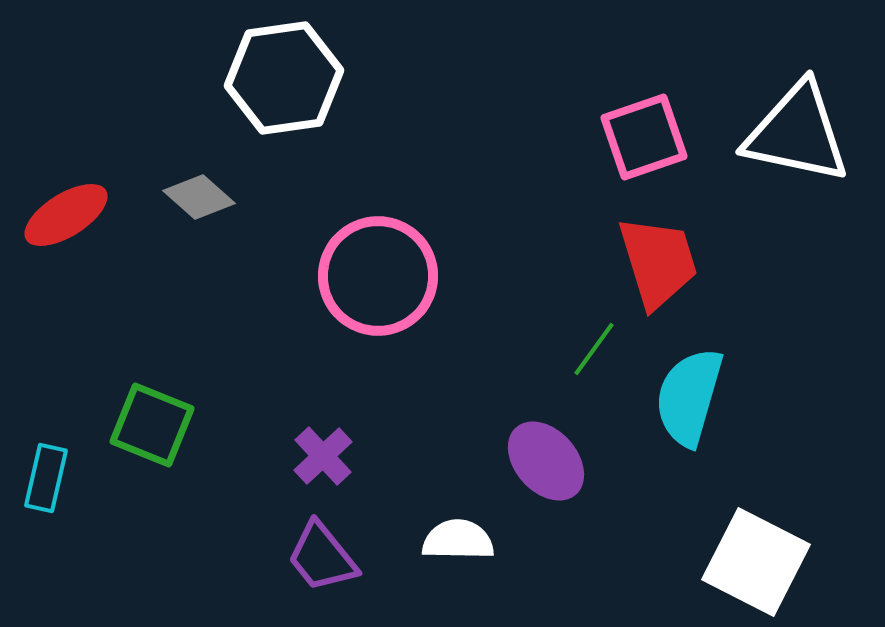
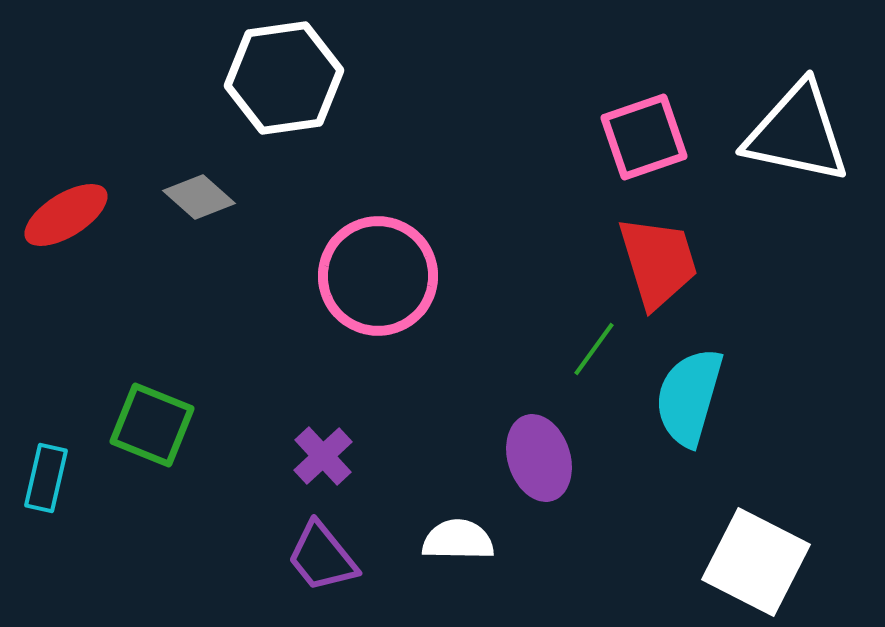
purple ellipse: moved 7 px left, 3 px up; rotated 24 degrees clockwise
